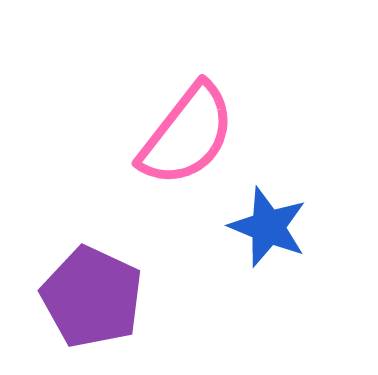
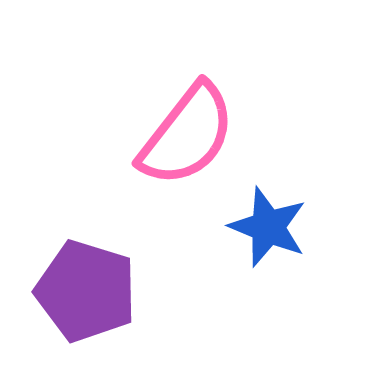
purple pentagon: moved 6 px left, 6 px up; rotated 8 degrees counterclockwise
